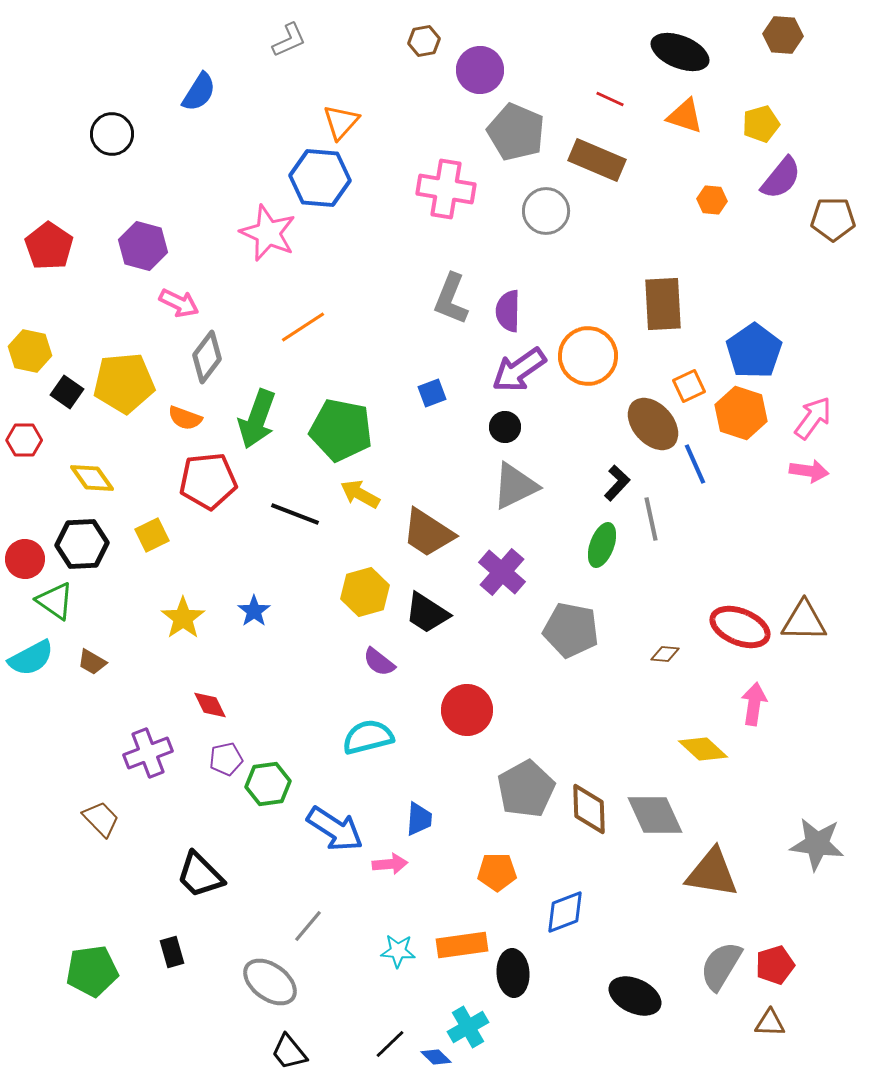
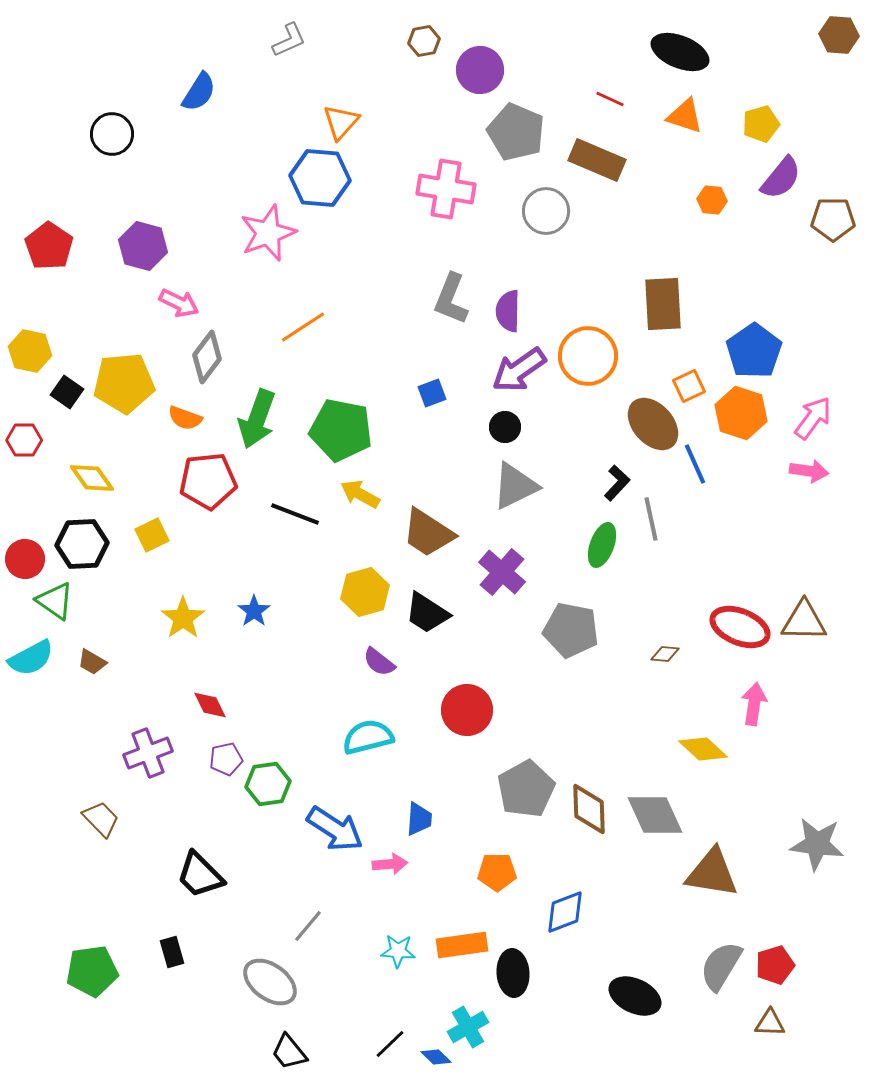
brown hexagon at (783, 35): moved 56 px right
pink star at (268, 233): rotated 28 degrees clockwise
